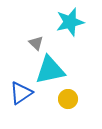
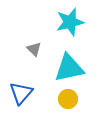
gray triangle: moved 2 px left, 6 px down
cyan triangle: moved 19 px right, 2 px up
blue triangle: rotated 15 degrees counterclockwise
